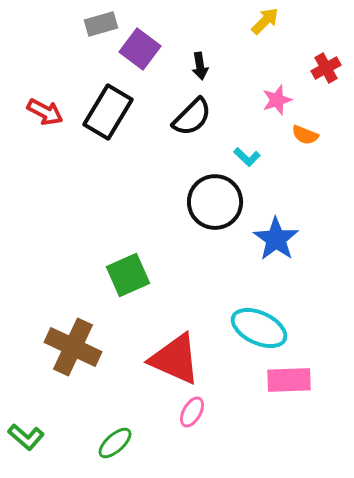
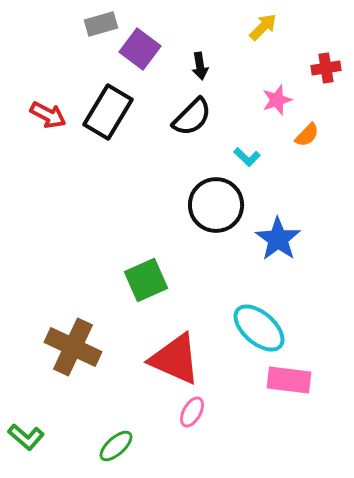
yellow arrow: moved 2 px left, 6 px down
red cross: rotated 20 degrees clockwise
red arrow: moved 3 px right, 3 px down
orange semicircle: moved 2 px right; rotated 68 degrees counterclockwise
black circle: moved 1 px right, 3 px down
blue star: moved 2 px right
green square: moved 18 px right, 5 px down
cyan ellipse: rotated 16 degrees clockwise
pink rectangle: rotated 9 degrees clockwise
green ellipse: moved 1 px right, 3 px down
